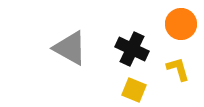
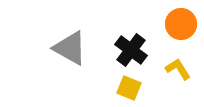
black cross: moved 1 px left, 1 px down; rotated 12 degrees clockwise
yellow L-shape: rotated 16 degrees counterclockwise
yellow square: moved 5 px left, 2 px up
